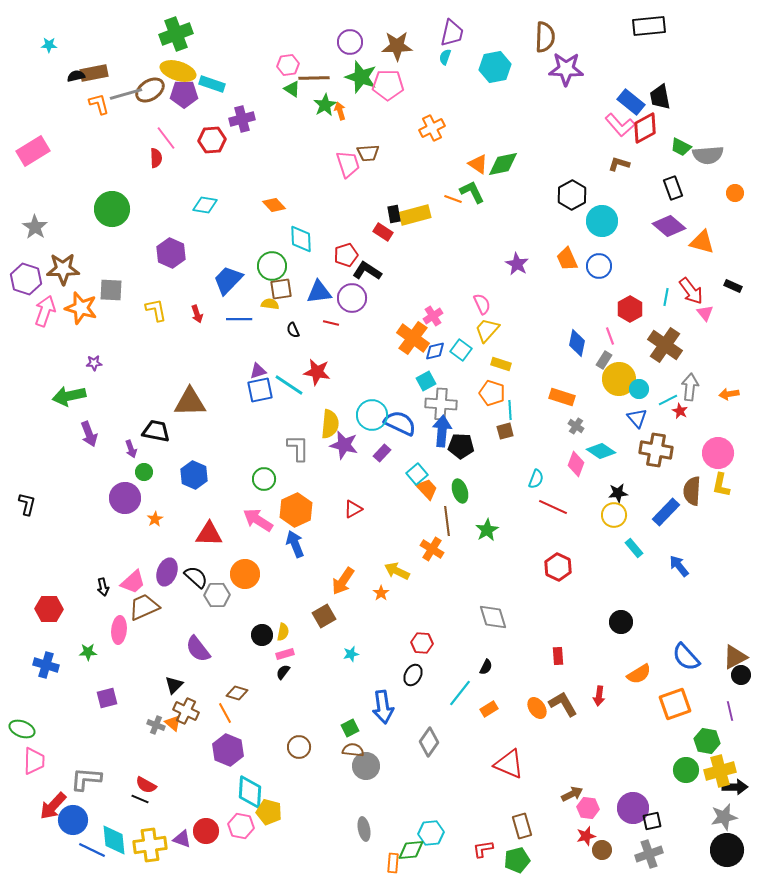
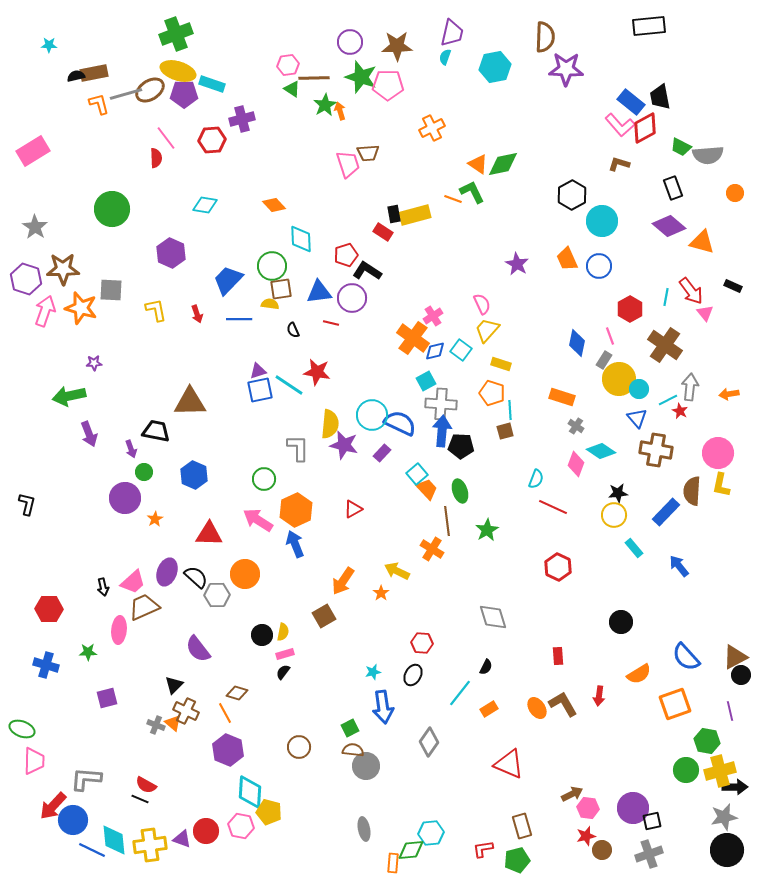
cyan star at (351, 654): moved 22 px right, 18 px down
